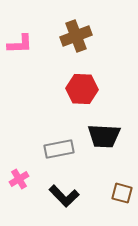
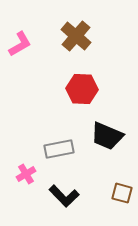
brown cross: rotated 28 degrees counterclockwise
pink L-shape: rotated 28 degrees counterclockwise
black trapezoid: moved 3 px right; rotated 20 degrees clockwise
pink cross: moved 7 px right, 5 px up
